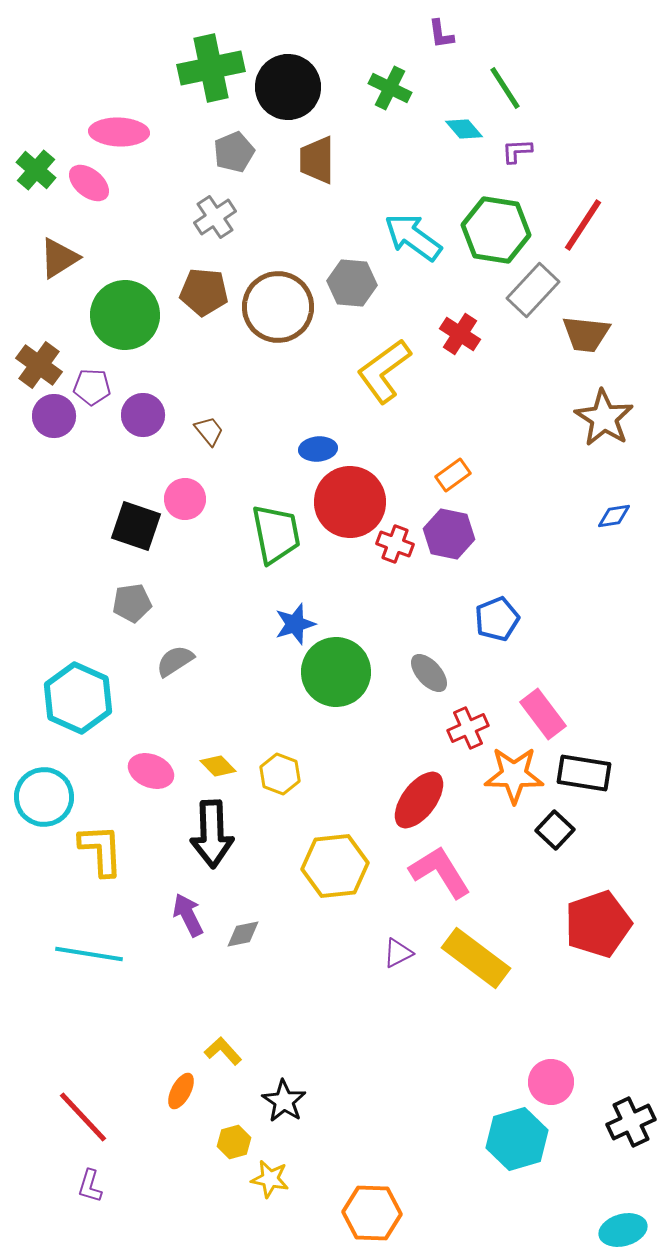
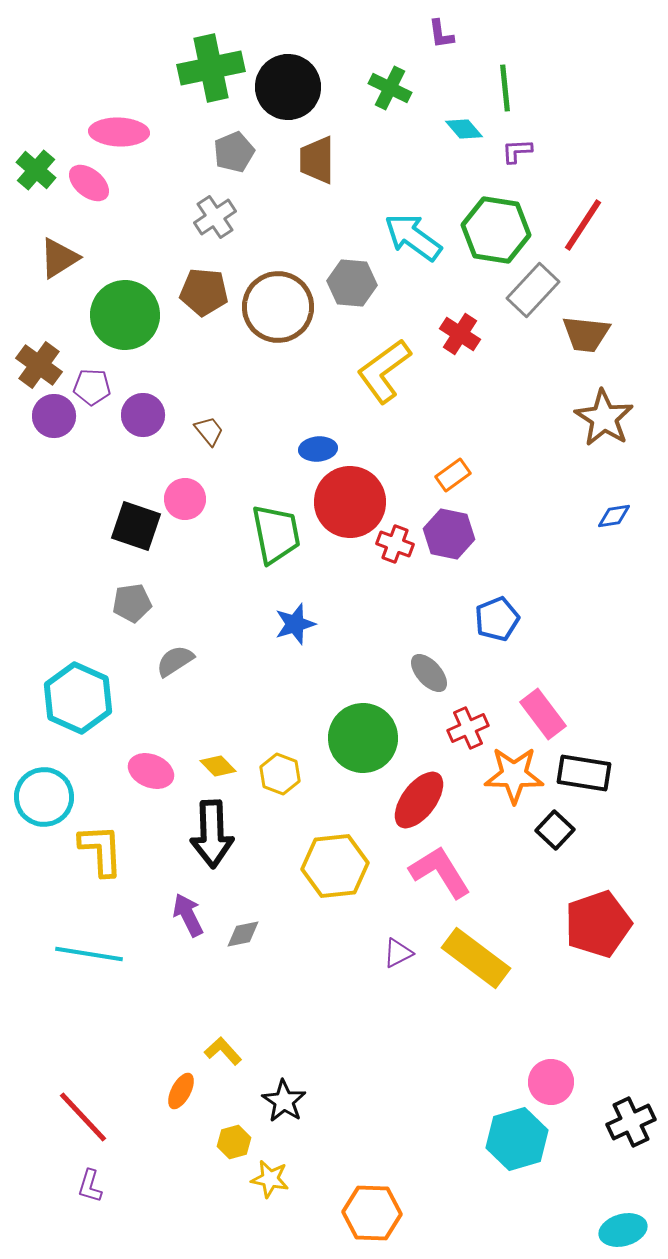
green line at (505, 88): rotated 27 degrees clockwise
green circle at (336, 672): moved 27 px right, 66 px down
